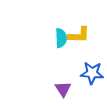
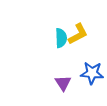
yellow L-shape: moved 1 px left, 1 px up; rotated 30 degrees counterclockwise
purple triangle: moved 6 px up
